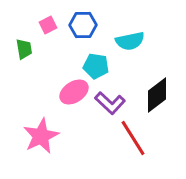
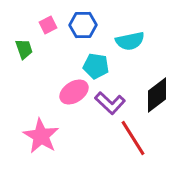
green trapezoid: rotated 10 degrees counterclockwise
pink star: rotated 15 degrees counterclockwise
